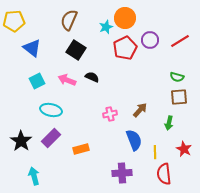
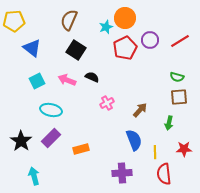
pink cross: moved 3 px left, 11 px up; rotated 16 degrees counterclockwise
red star: rotated 28 degrees counterclockwise
